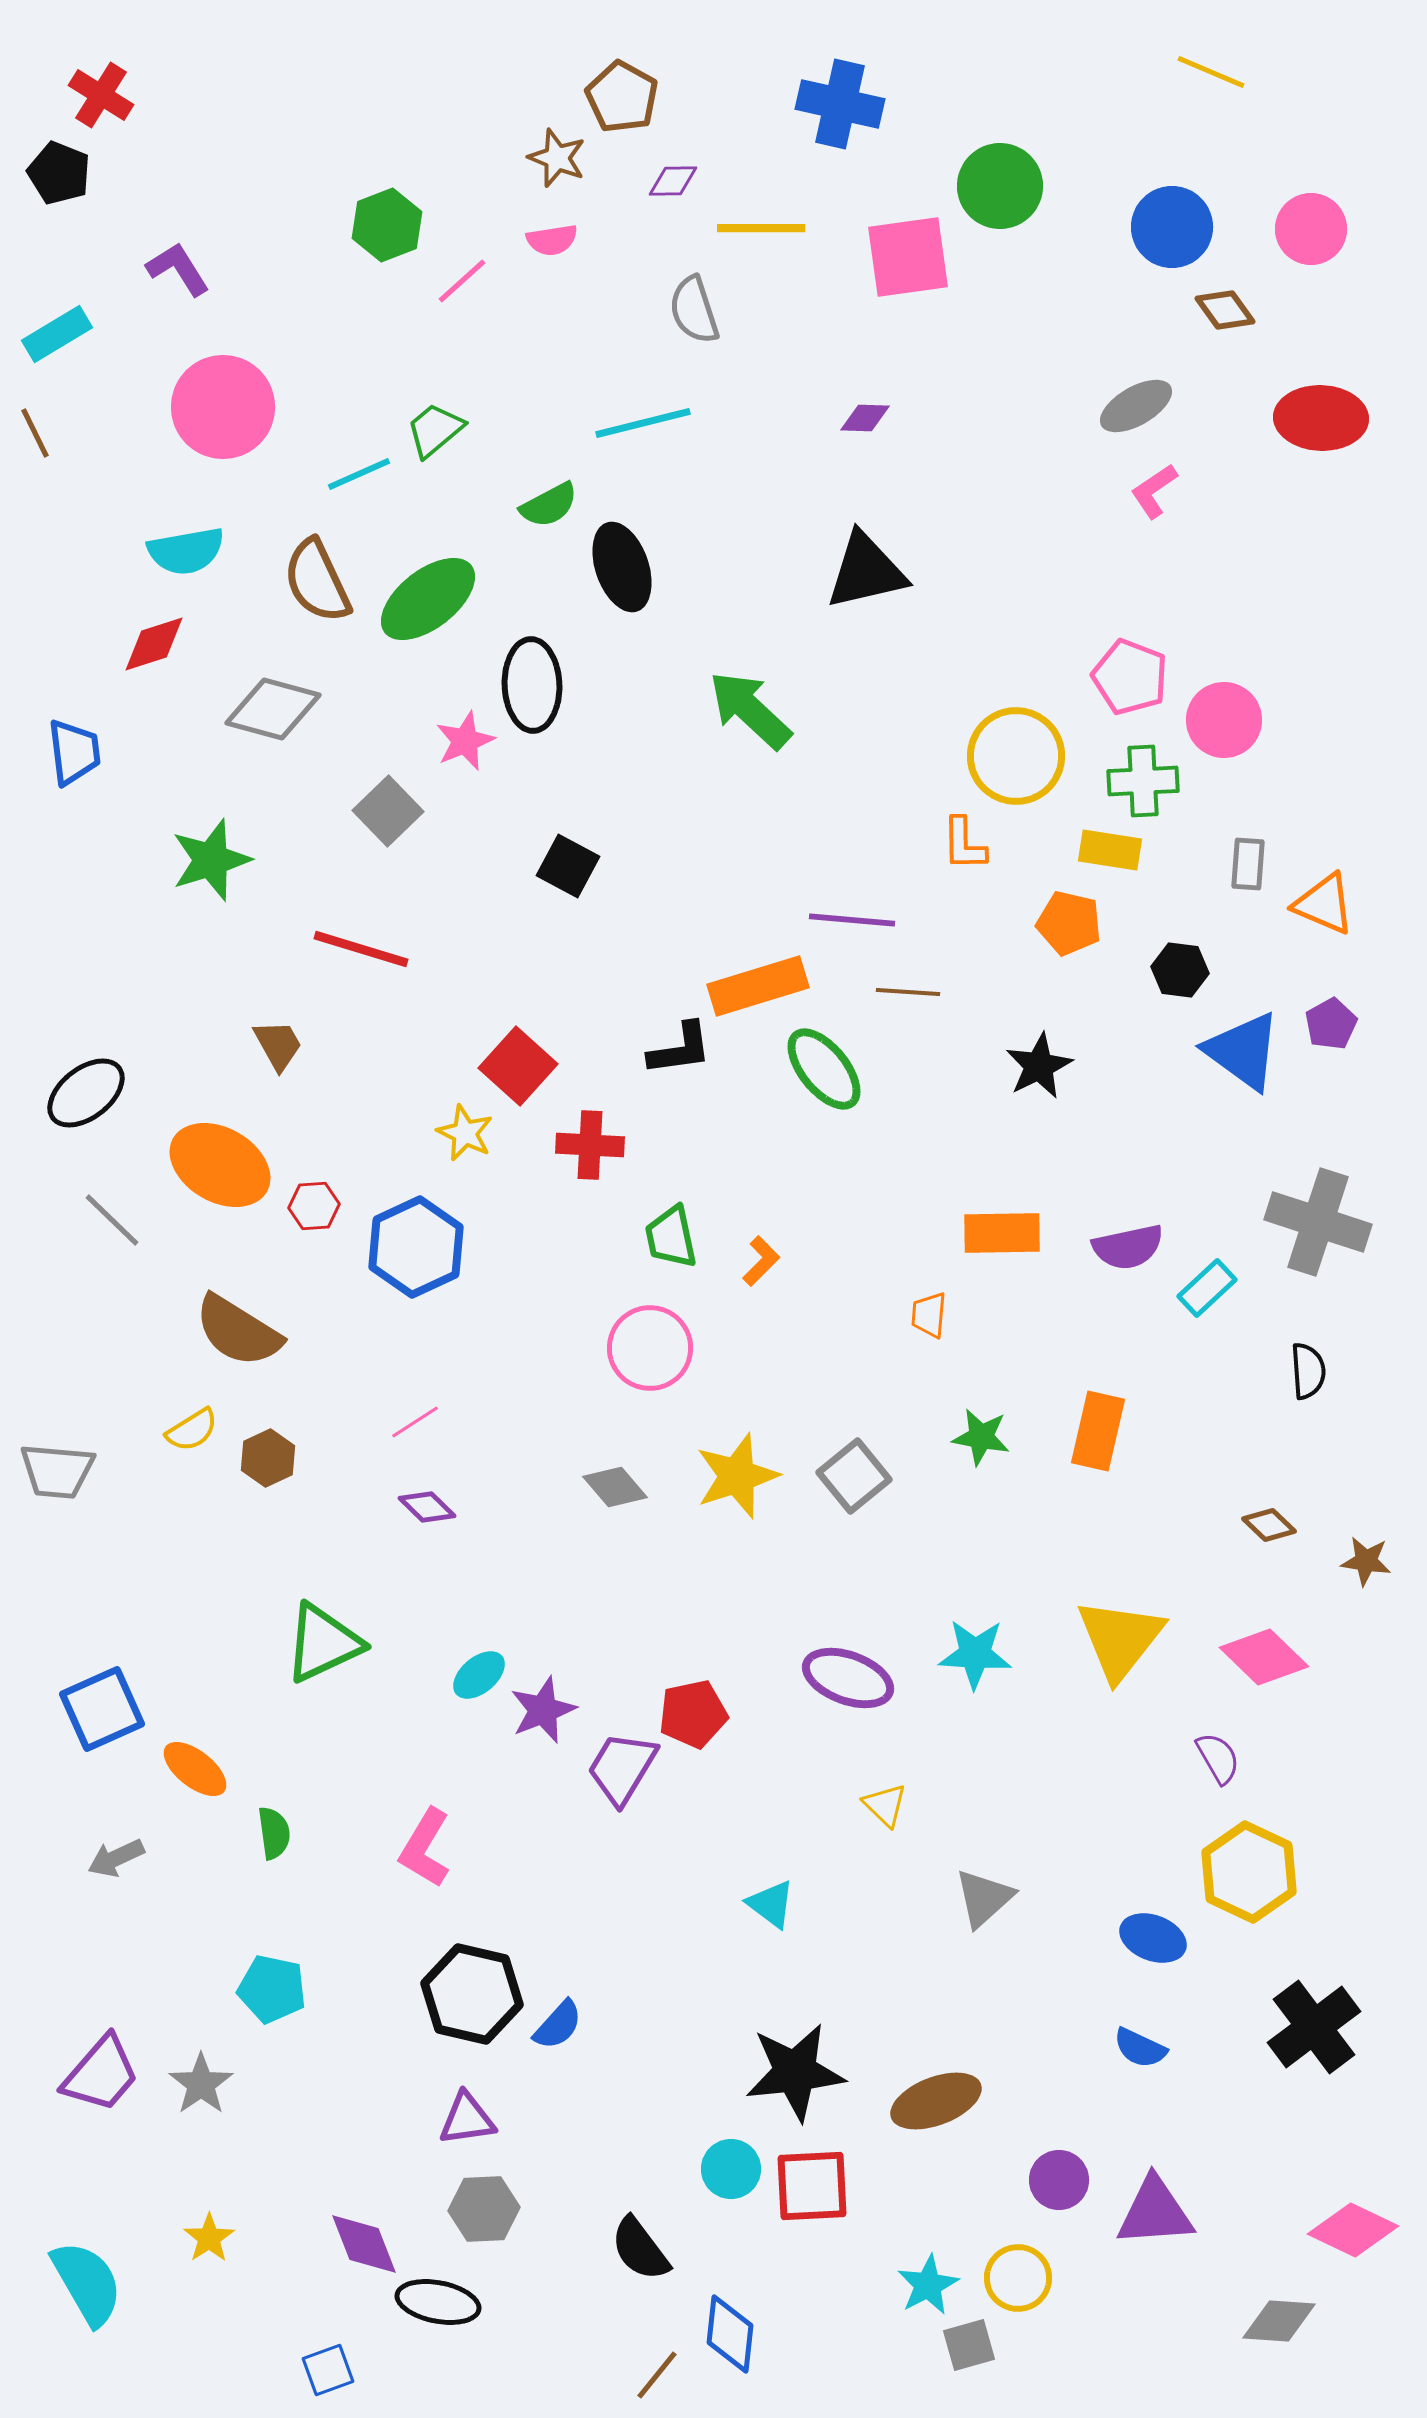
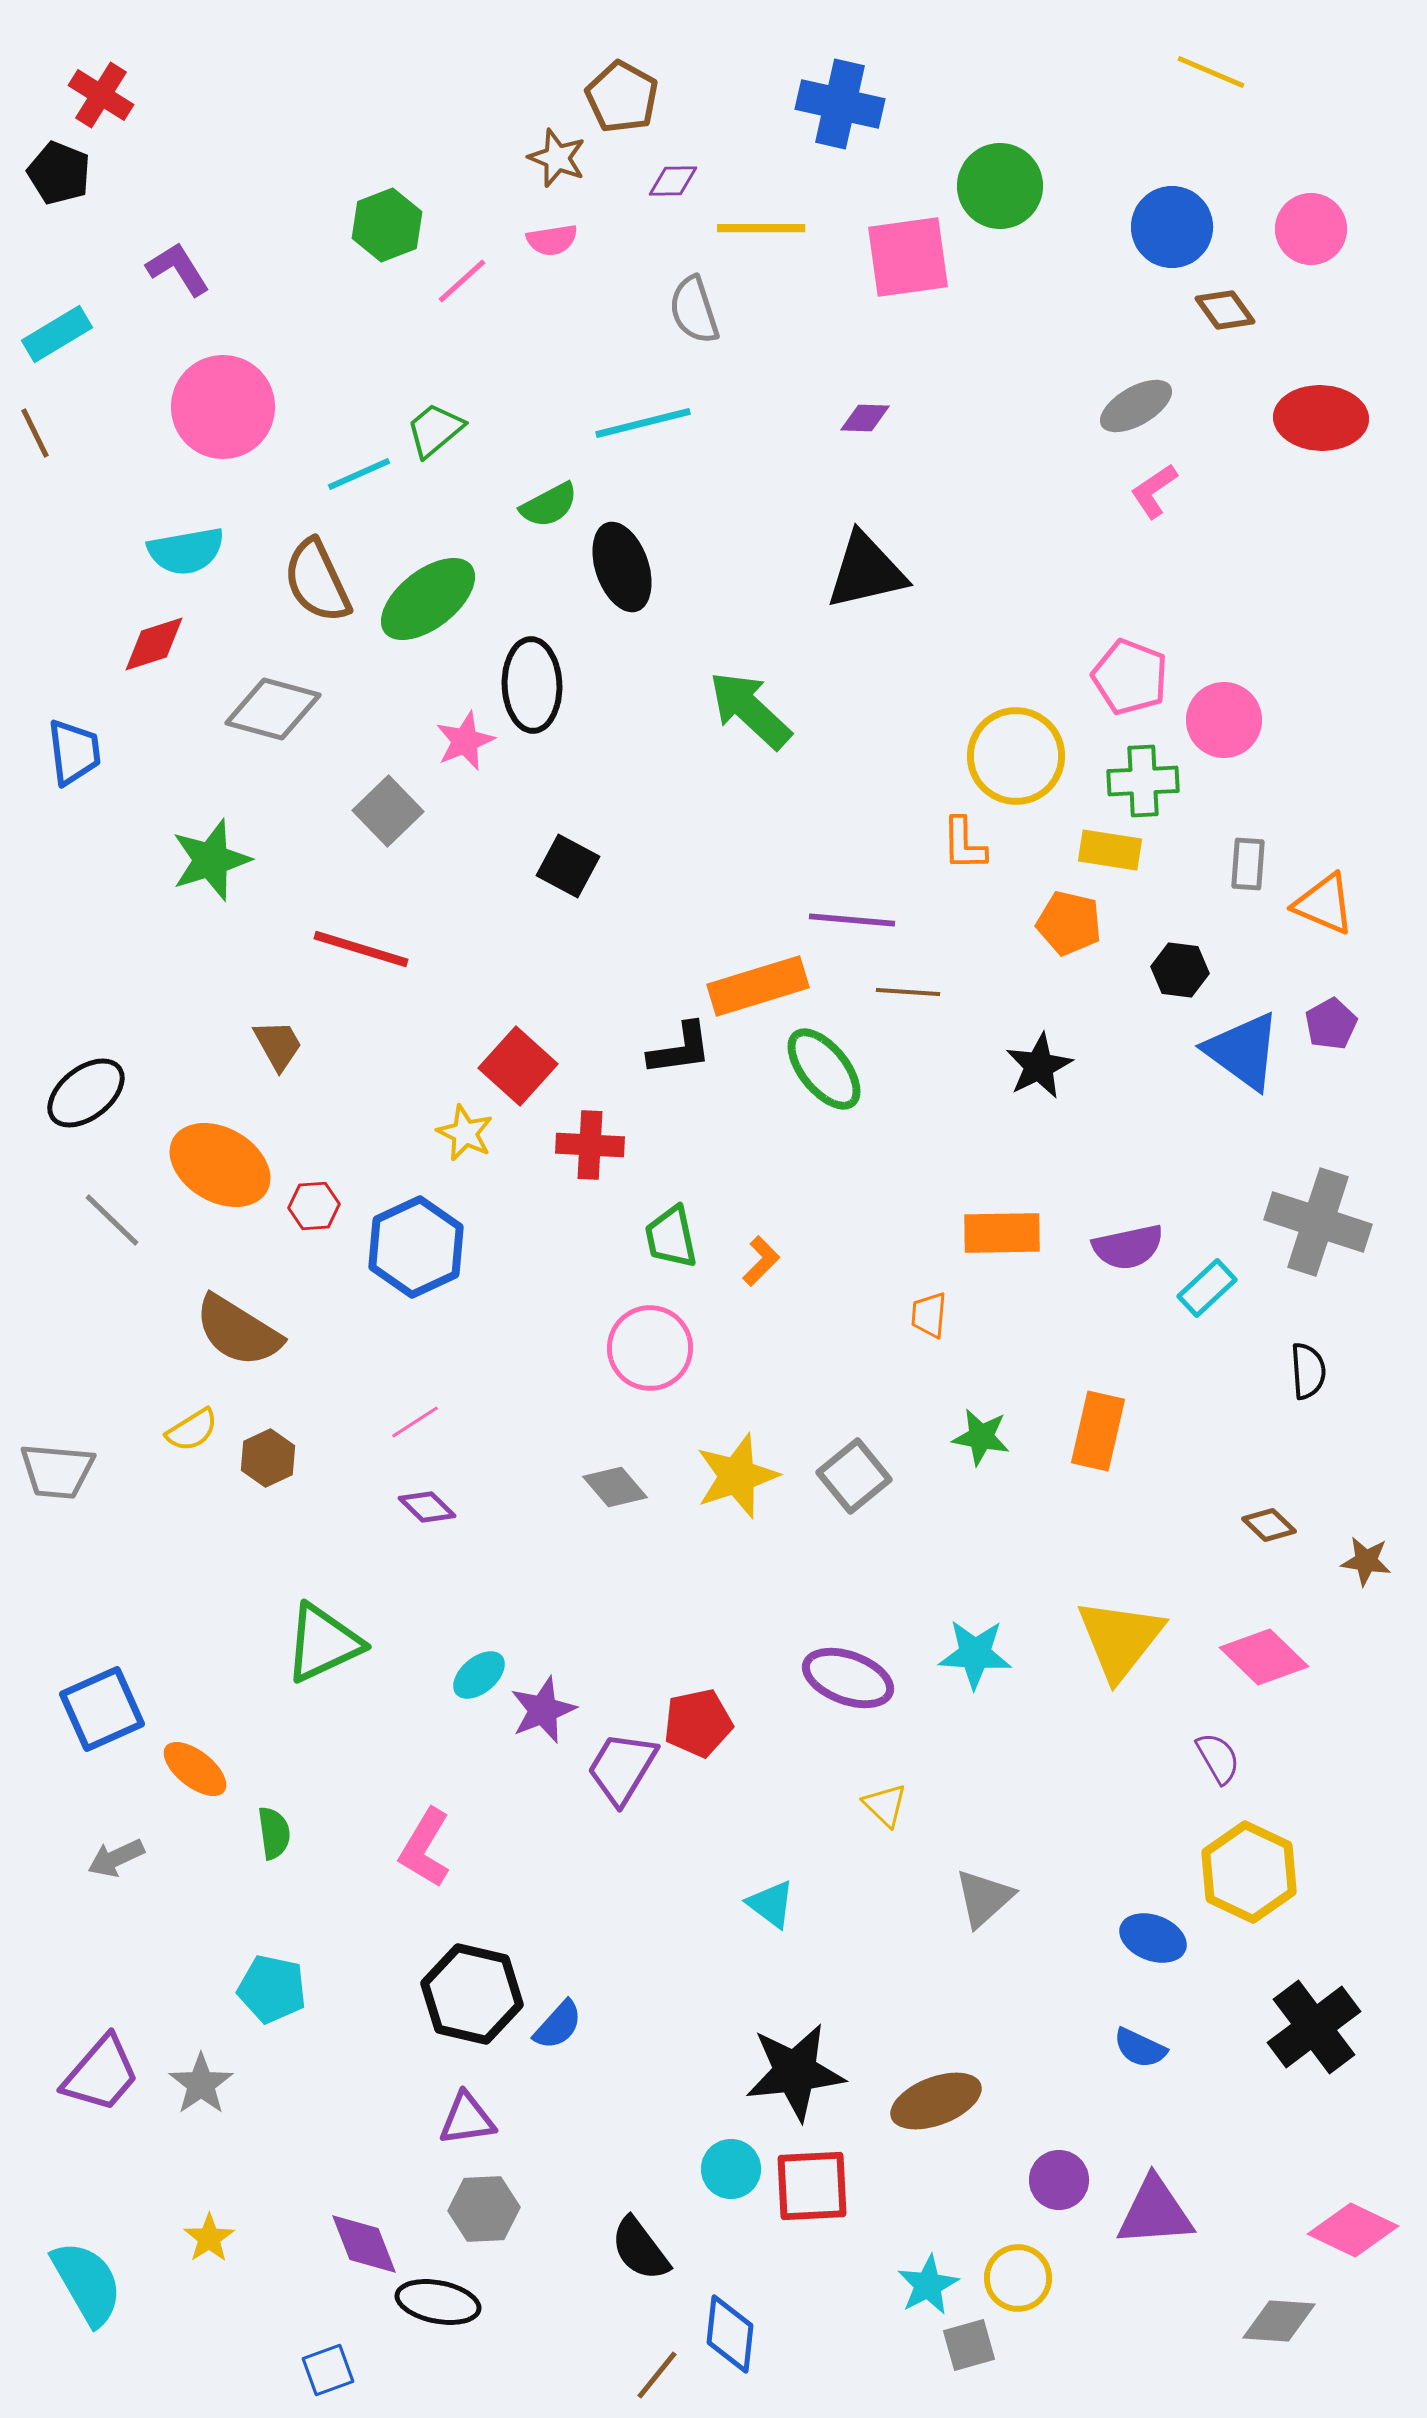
red pentagon at (693, 1714): moved 5 px right, 9 px down
